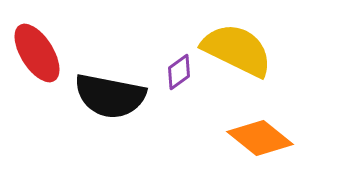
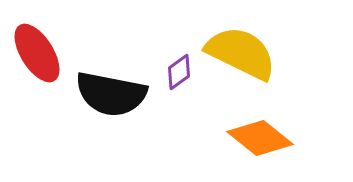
yellow semicircle: moved 4 px right, 3 px down
black semicircle: moved 1 px right, 2 px up
